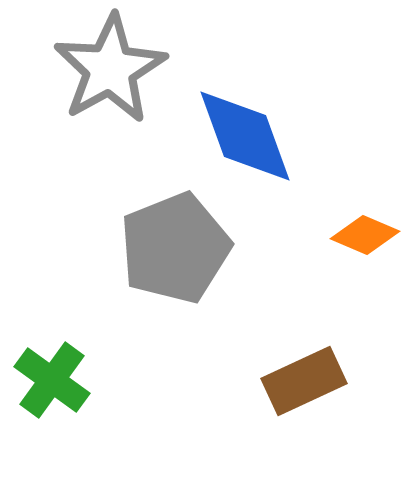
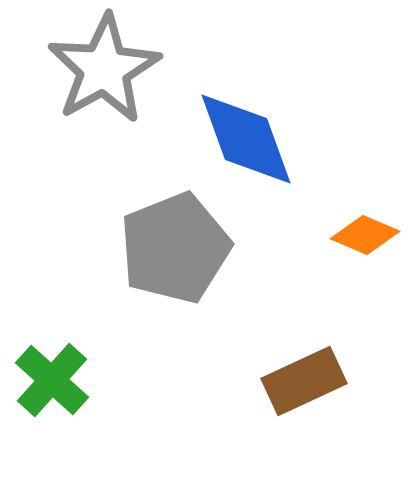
gray star: moved 6 px left
blue diamond: moved 1 px right, 3 px down
green cross: rotated 6 degrees clockwise
